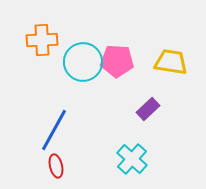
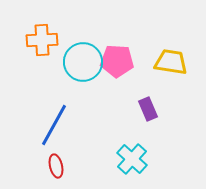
purple rectangle: rotated 70 degrees counterclockwise
blue line: moved 5 px up
